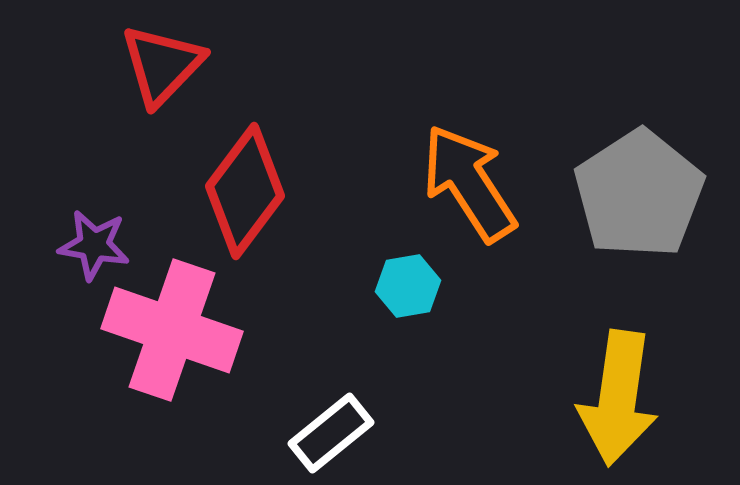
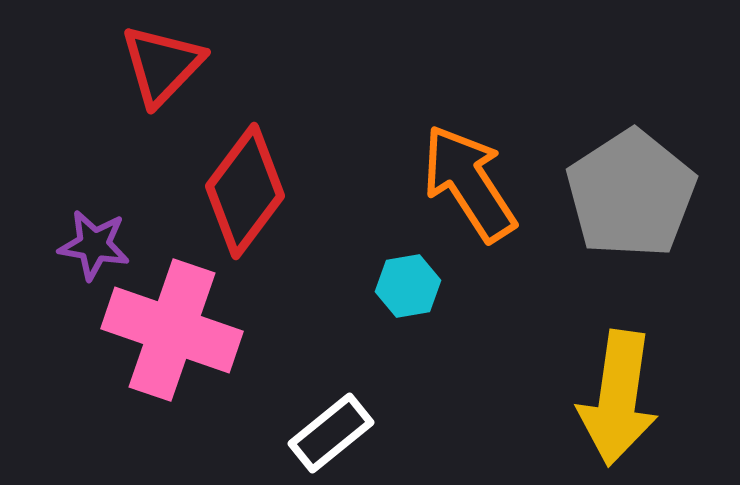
gray pentagon: moved 8 px left
